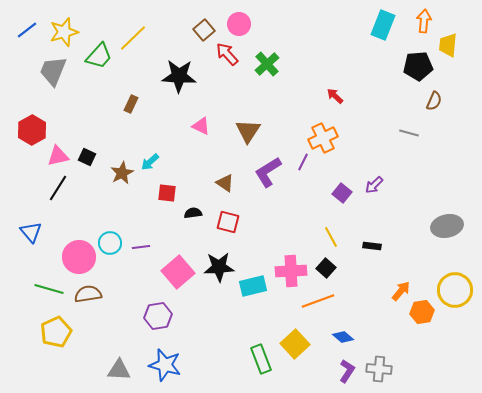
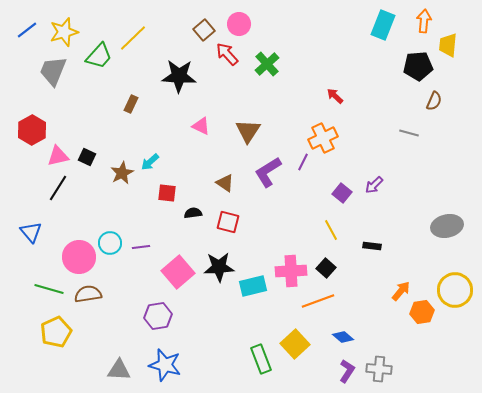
yellow line at (331, 237): moved 7 px up
